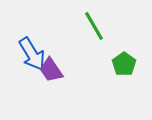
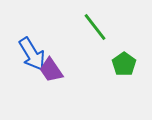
green line: moved 1 px right, 1 px down; rotated 8 degrees counterclockwise
